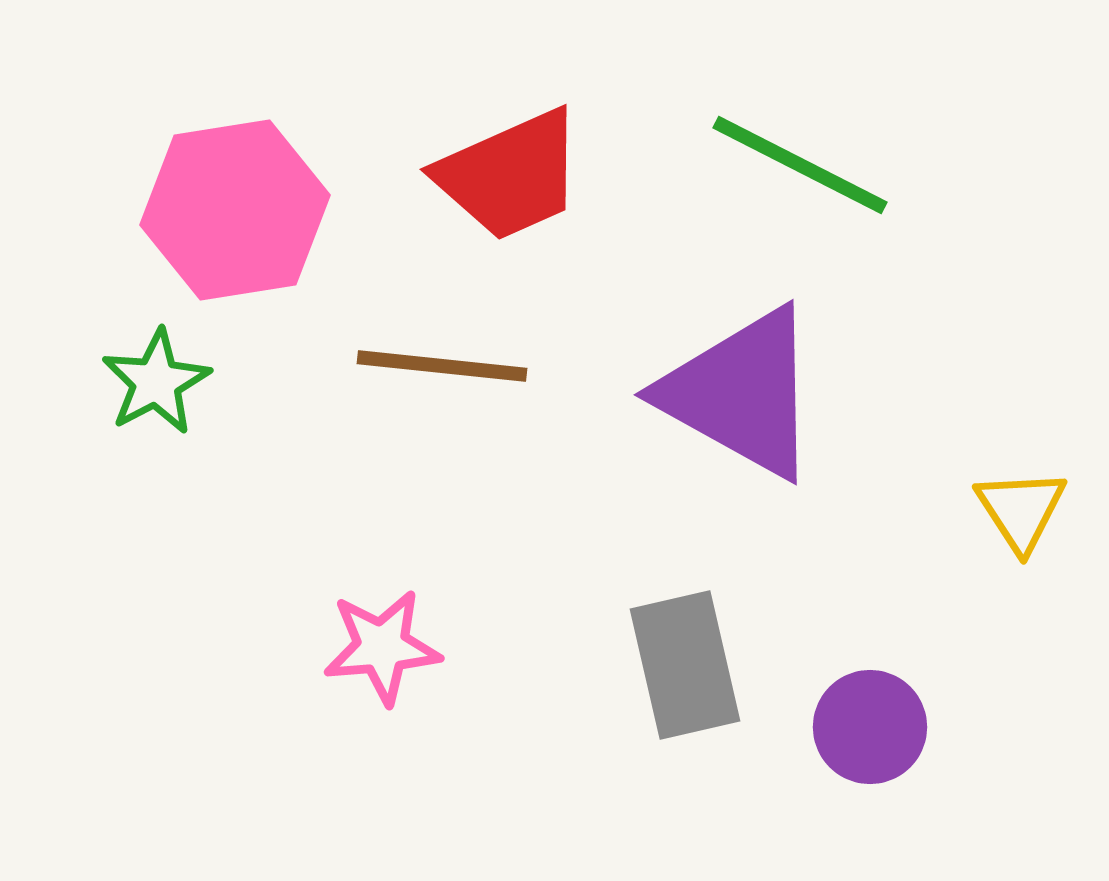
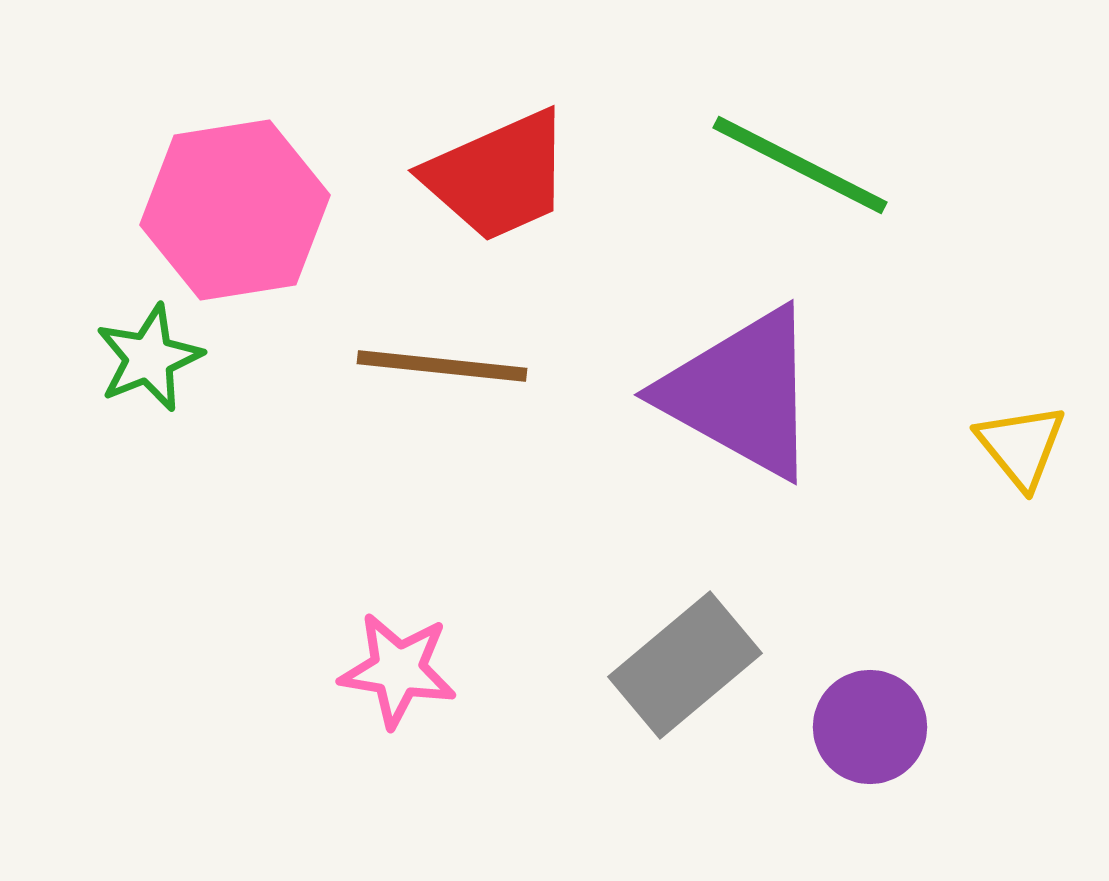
red trapezoid: moved 12 px left, 1 px down
green star: moved 7 px left, 24 px up; rotated 6 degrees clockwise
yellow triangle: moved 64 px up; rotated 6 degrees counterclockwise
pink star: moved 16 px right, 23 px down; rotated 14 degrees clockwise
gray rectangle: rotated 63 degrees clockwise
